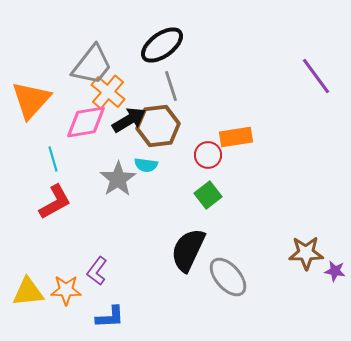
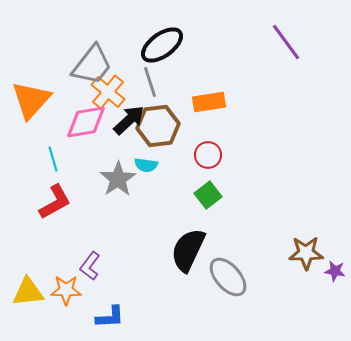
purple line: moved 30 px left, 34 px up
gray line: moved 21 px left, 4 px up
black arrow: rotated 12 degrees counterclockwise
orange rectangle: moved 27 px left, 35 px up
purple L-shape: moved 7 px left, 5 px up
